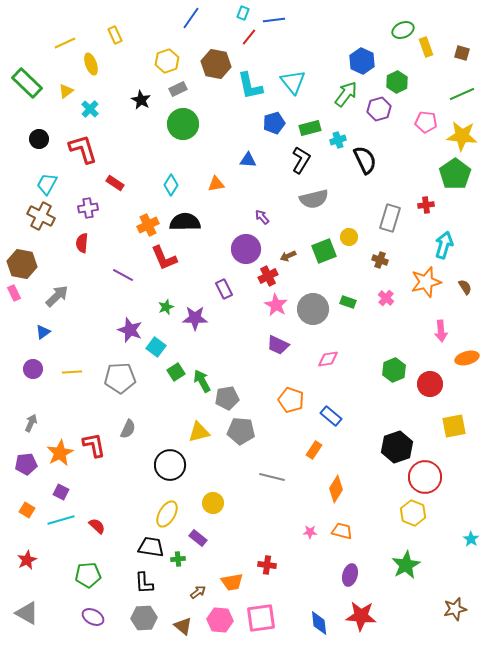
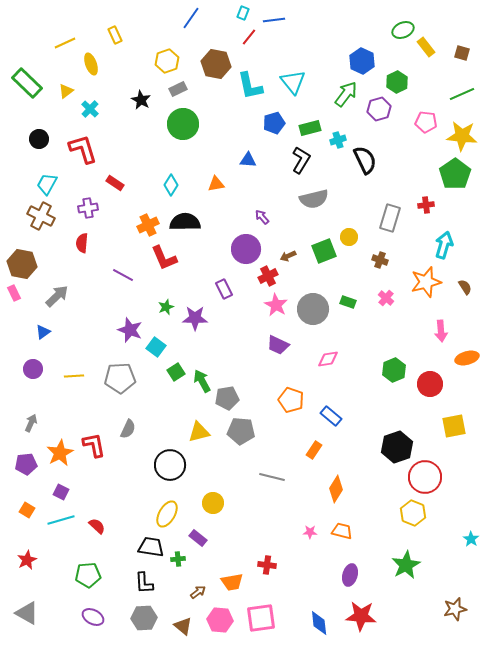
yellow rectangle at (426, 47): rotated 18 degrees counterclockwise
yellow line at (72, 372): moved 2 px right, 4 px down
